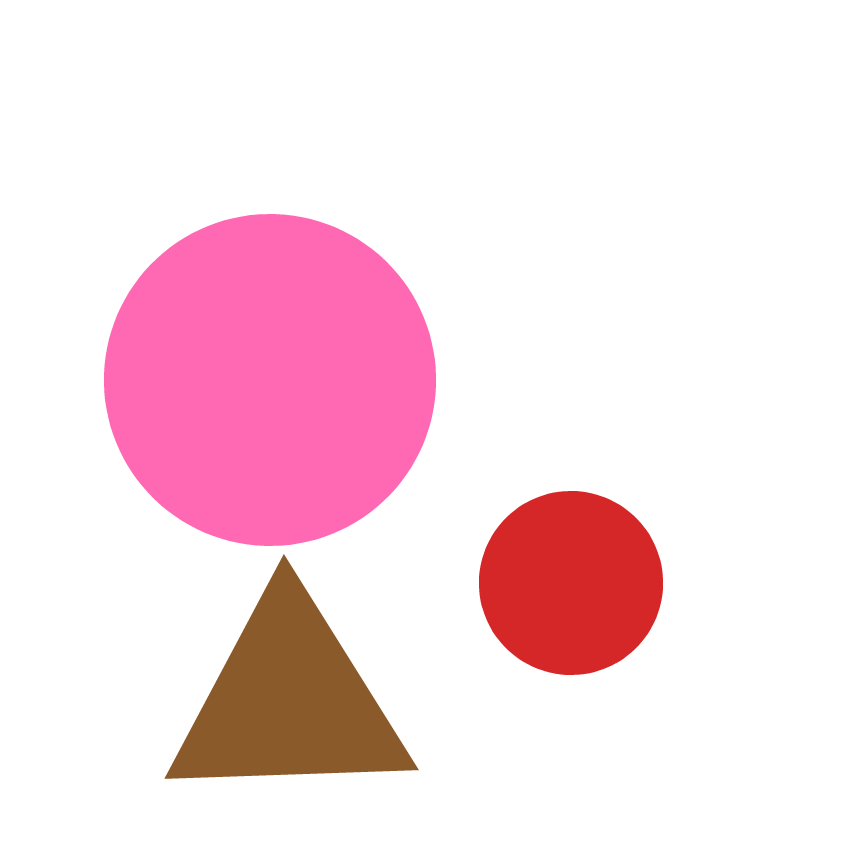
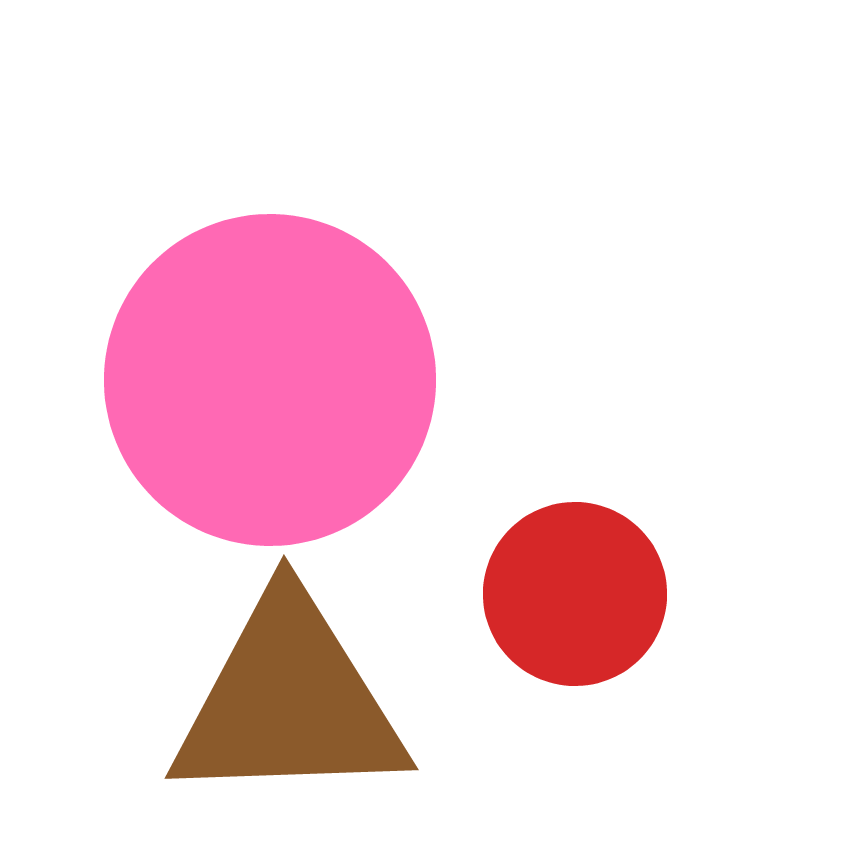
red circle: moved 4 px right, 11 px down
